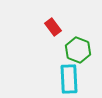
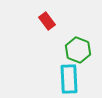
red rectangle: moved 6 px left, 6 px up
